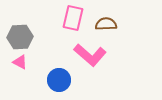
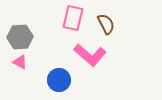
brown semicircle: rotated 65 degrees clockwise
